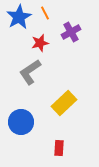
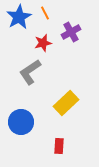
red star: moved 3 px right
yellow rectangle: moved 2 px right
red rectangle: moved 2 px up
